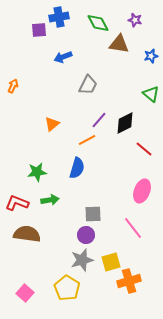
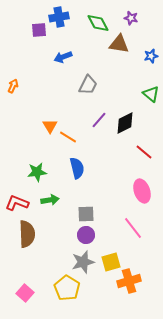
purple star: moved 4 px left, 2 px up
orange triangle: moved 2 px left, 2 px down; rotated 21 degrees counterclockwise
orange line: moved 19 px left, 3 px up; rotated 60 degrees clockwise
red line: moved 3 px down
blue semicircle: rotated 30 degrees counterclockwise
pink ellipse: rotated 40 degrees counterclockwise
gray square: moved 7 px left
brown semicircle: rotated 80 degrees clockwise
gray star: moved 1 px right, 2 px down
